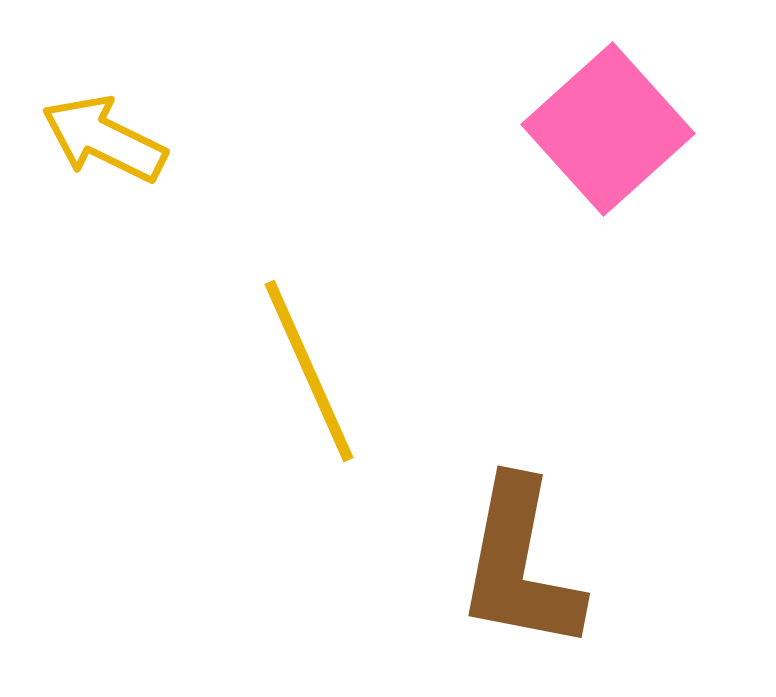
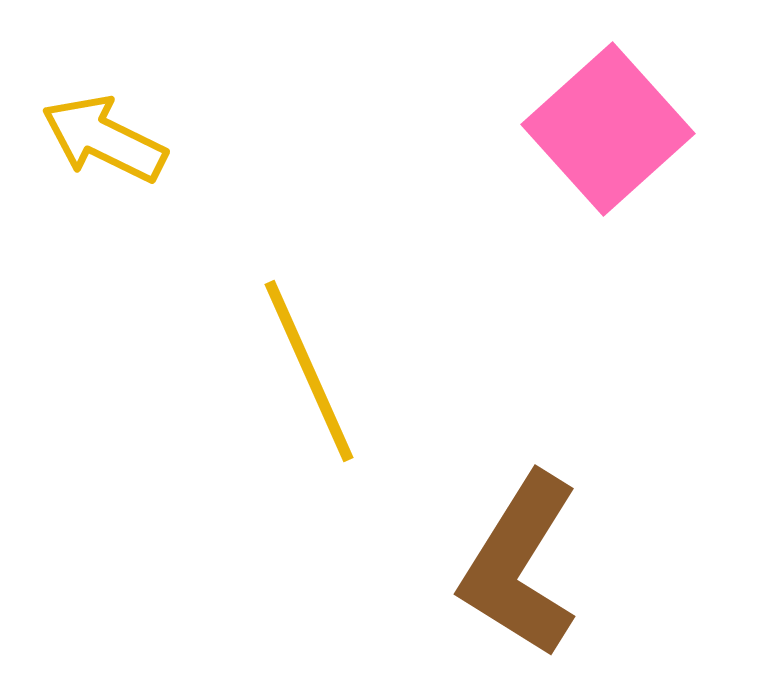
brown L-shape: rotated 21 degrees clockwise
